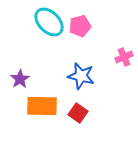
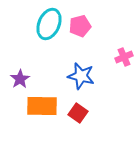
cyan ellipse: moved 2 px down; rotated 68 degrees clockwise
